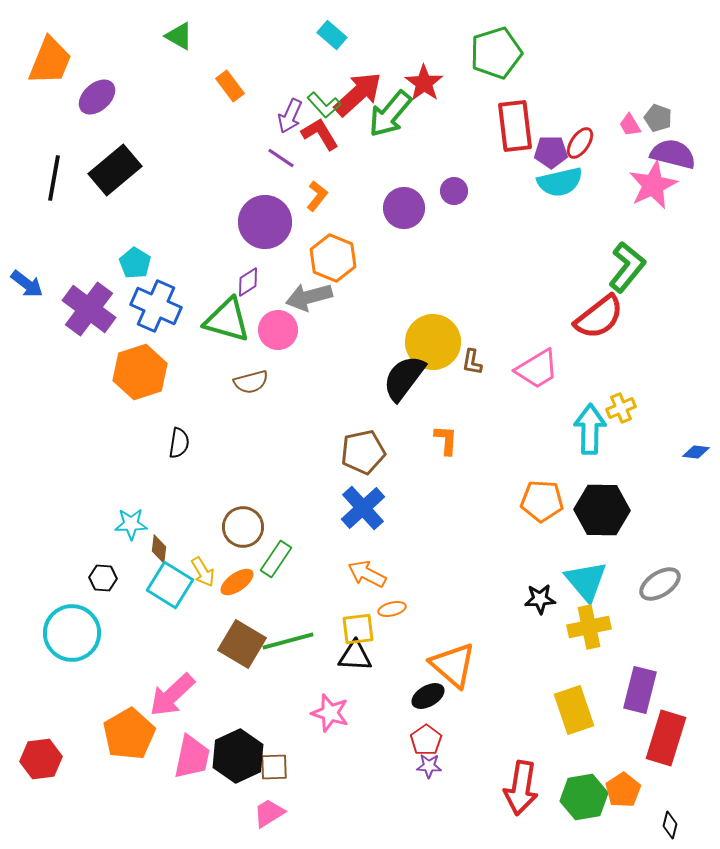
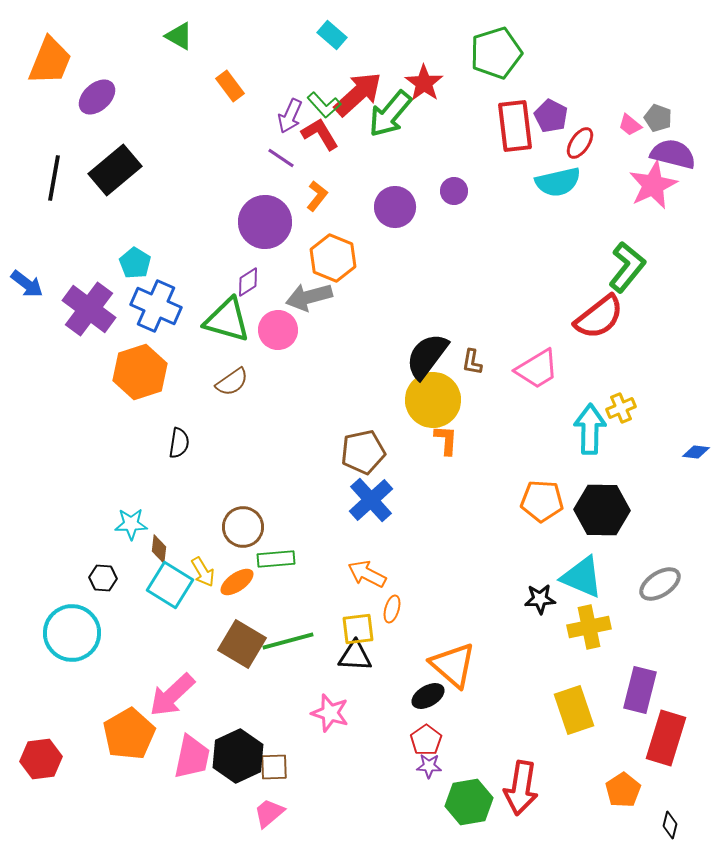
pink trapezoid at (630, 125): rotated 20 degrees counterclockwise
purple pentagon at (551, 152): moved 36 px up; rotated 28 degrees clockwise
cyan semicircle at (560, 182): moved 2 px left
purple circle at (404, 208): moved 9 px left, 1 px up
yellow circle at (433, 342): moved 58 px down
black semicircle at (404, 378): moved 23 px right, 22 px up
brown semicircle at (251, 382): moved 19 px left; rotated 20 degrees counterclockwise
blue cross at (363, 508): moved 8 px right, 8 px up
green rectangle at (276, 559): rotated 51 degrees clockwise
cyan triangle at (586, 581): moved 4 px left, 4 px up; rotated 27 degrees counterclockwise
orange ellipse at (392, 609): rotated 60 degrees counterclockwise
green hexagon at (584, 797): moved 115 px left, 5 px down
pink trapezoid at (269, 813): rotated 8 degrees counterclockwise
